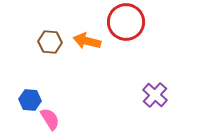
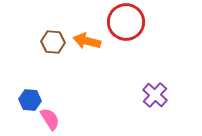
brown hexagon: moved 3 px right
